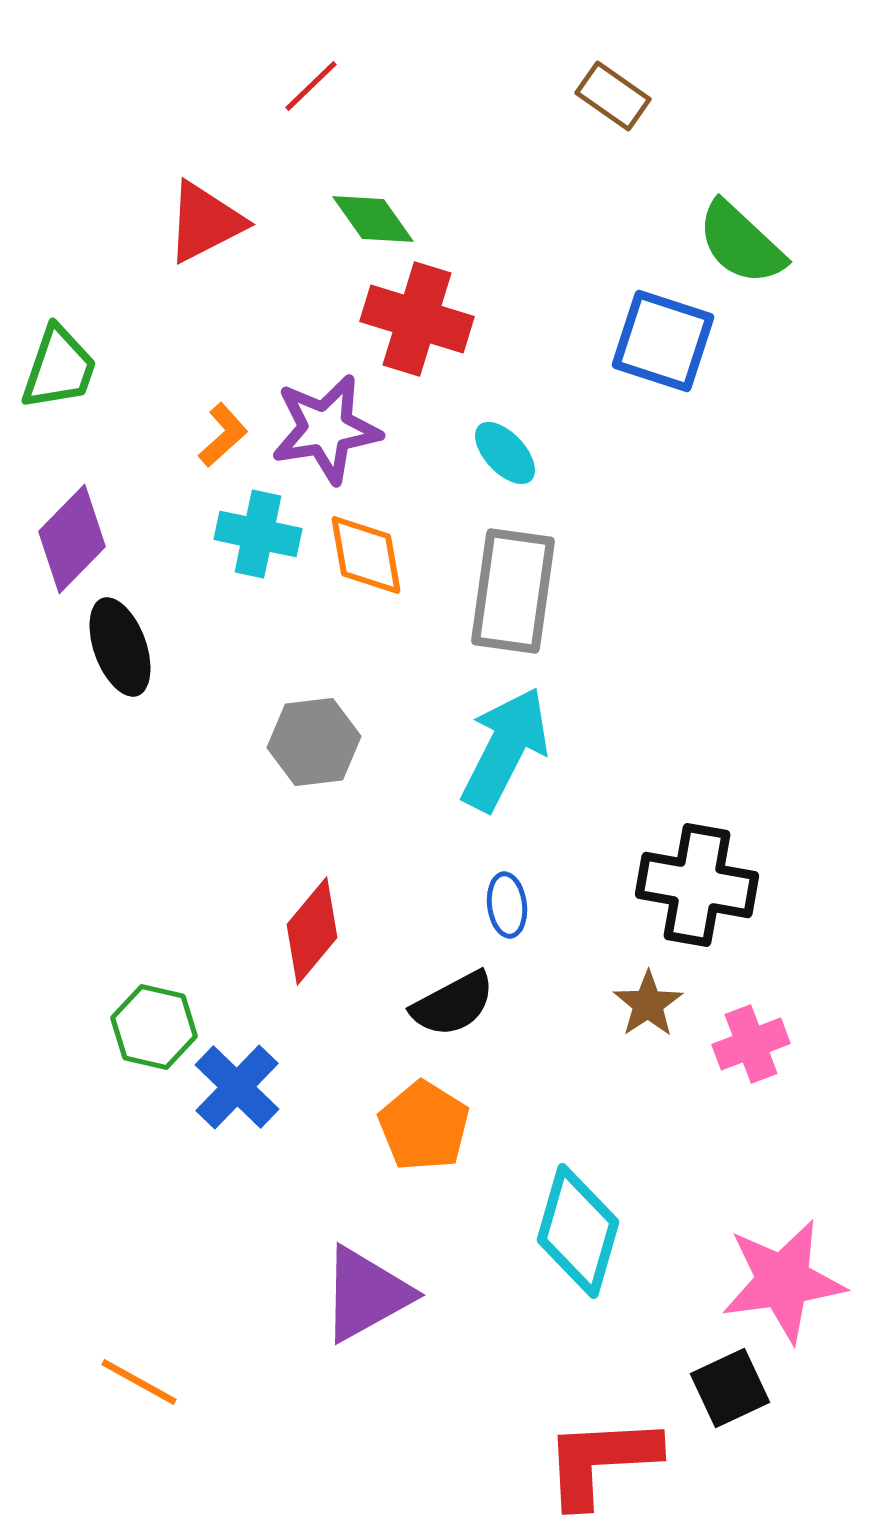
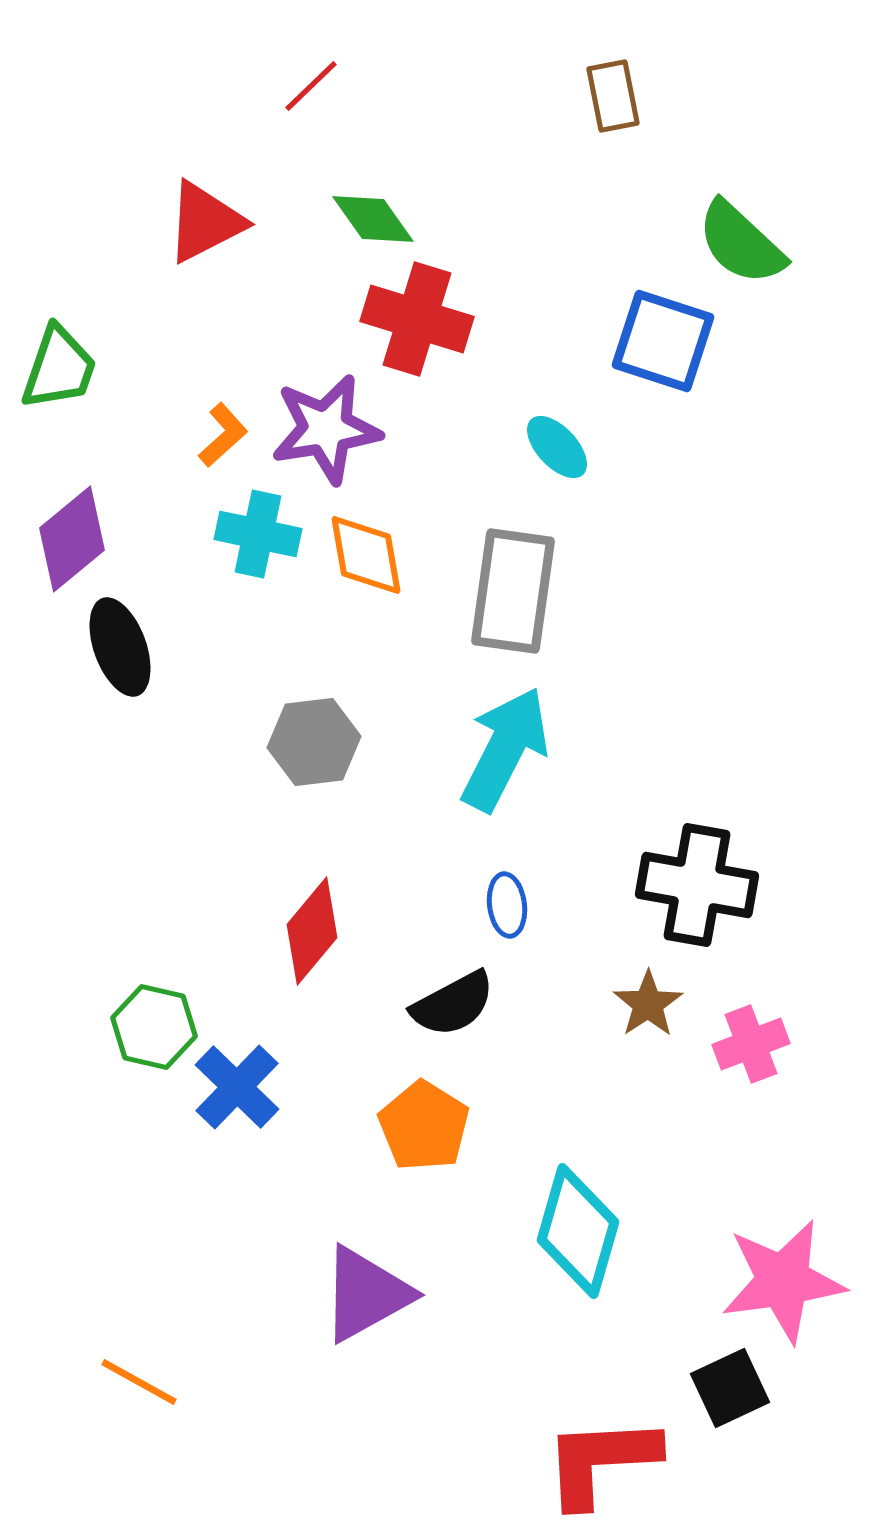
brown rectangle: rotated 44 degrees clockwise
cyan ellipse: moved 52 px right, 6 px up
purple diamond: rotated 6 degrees clockwise
